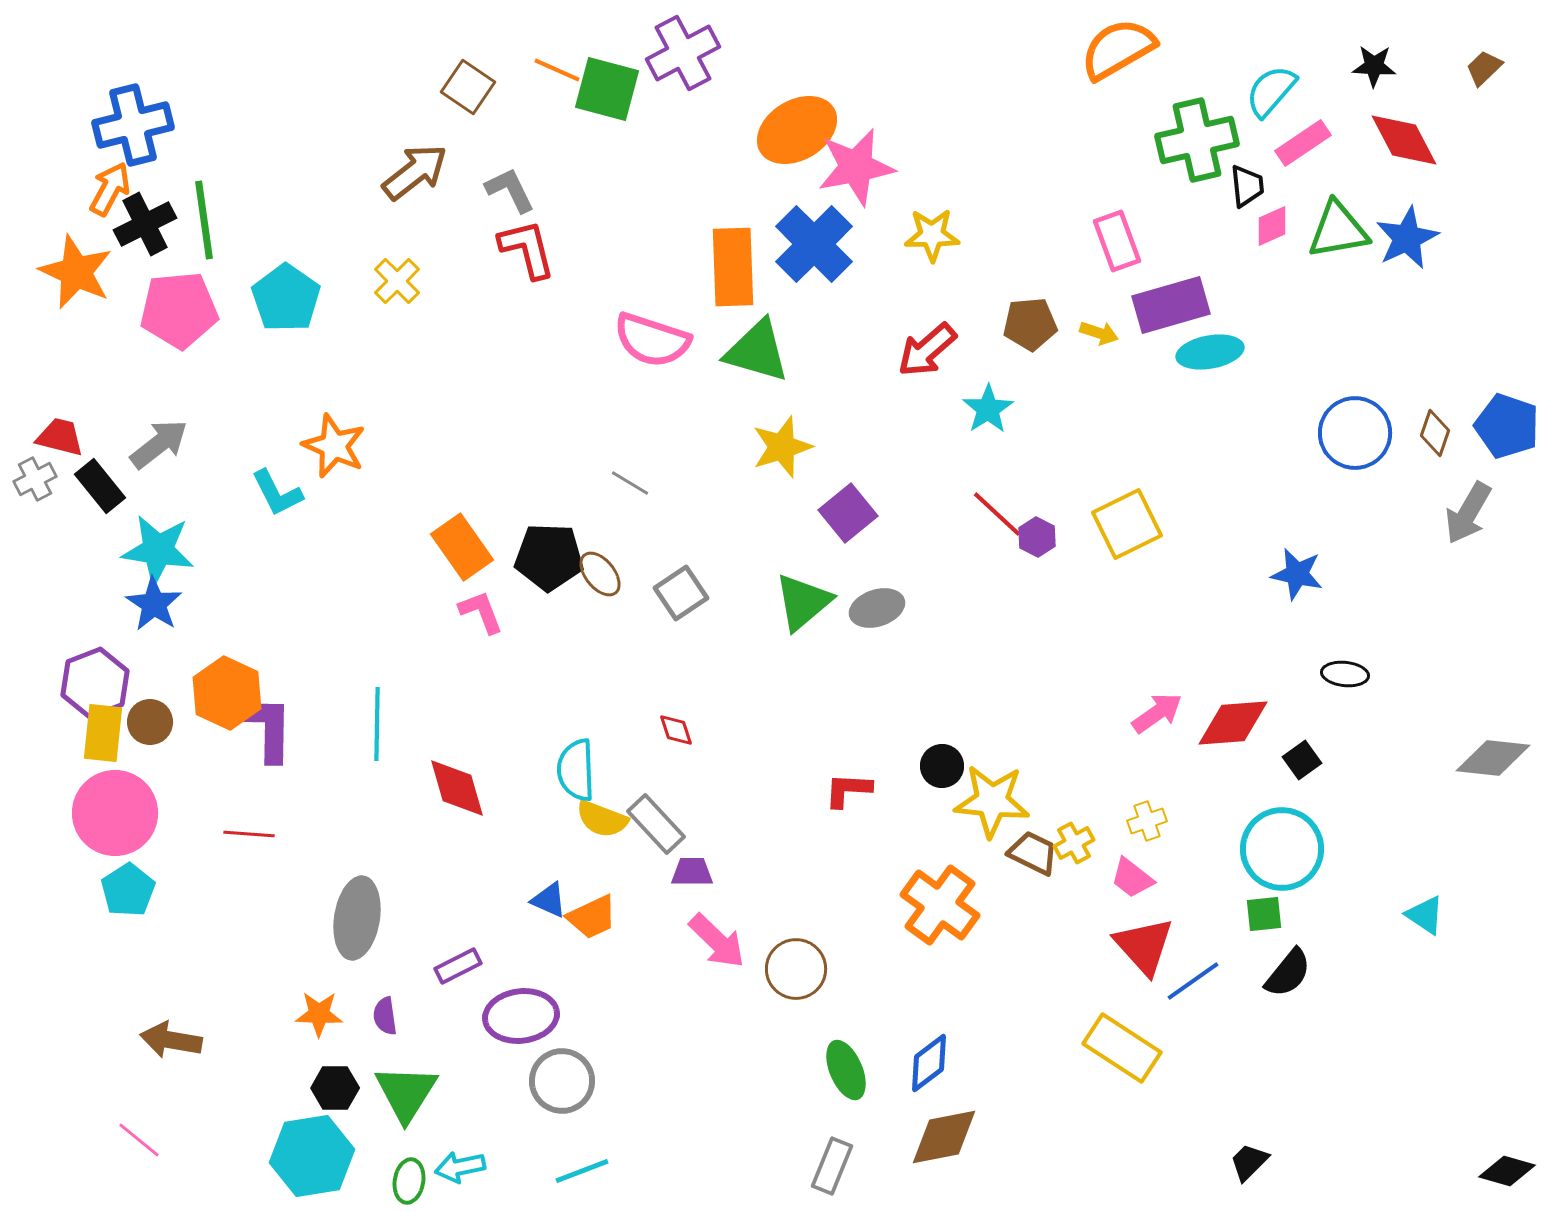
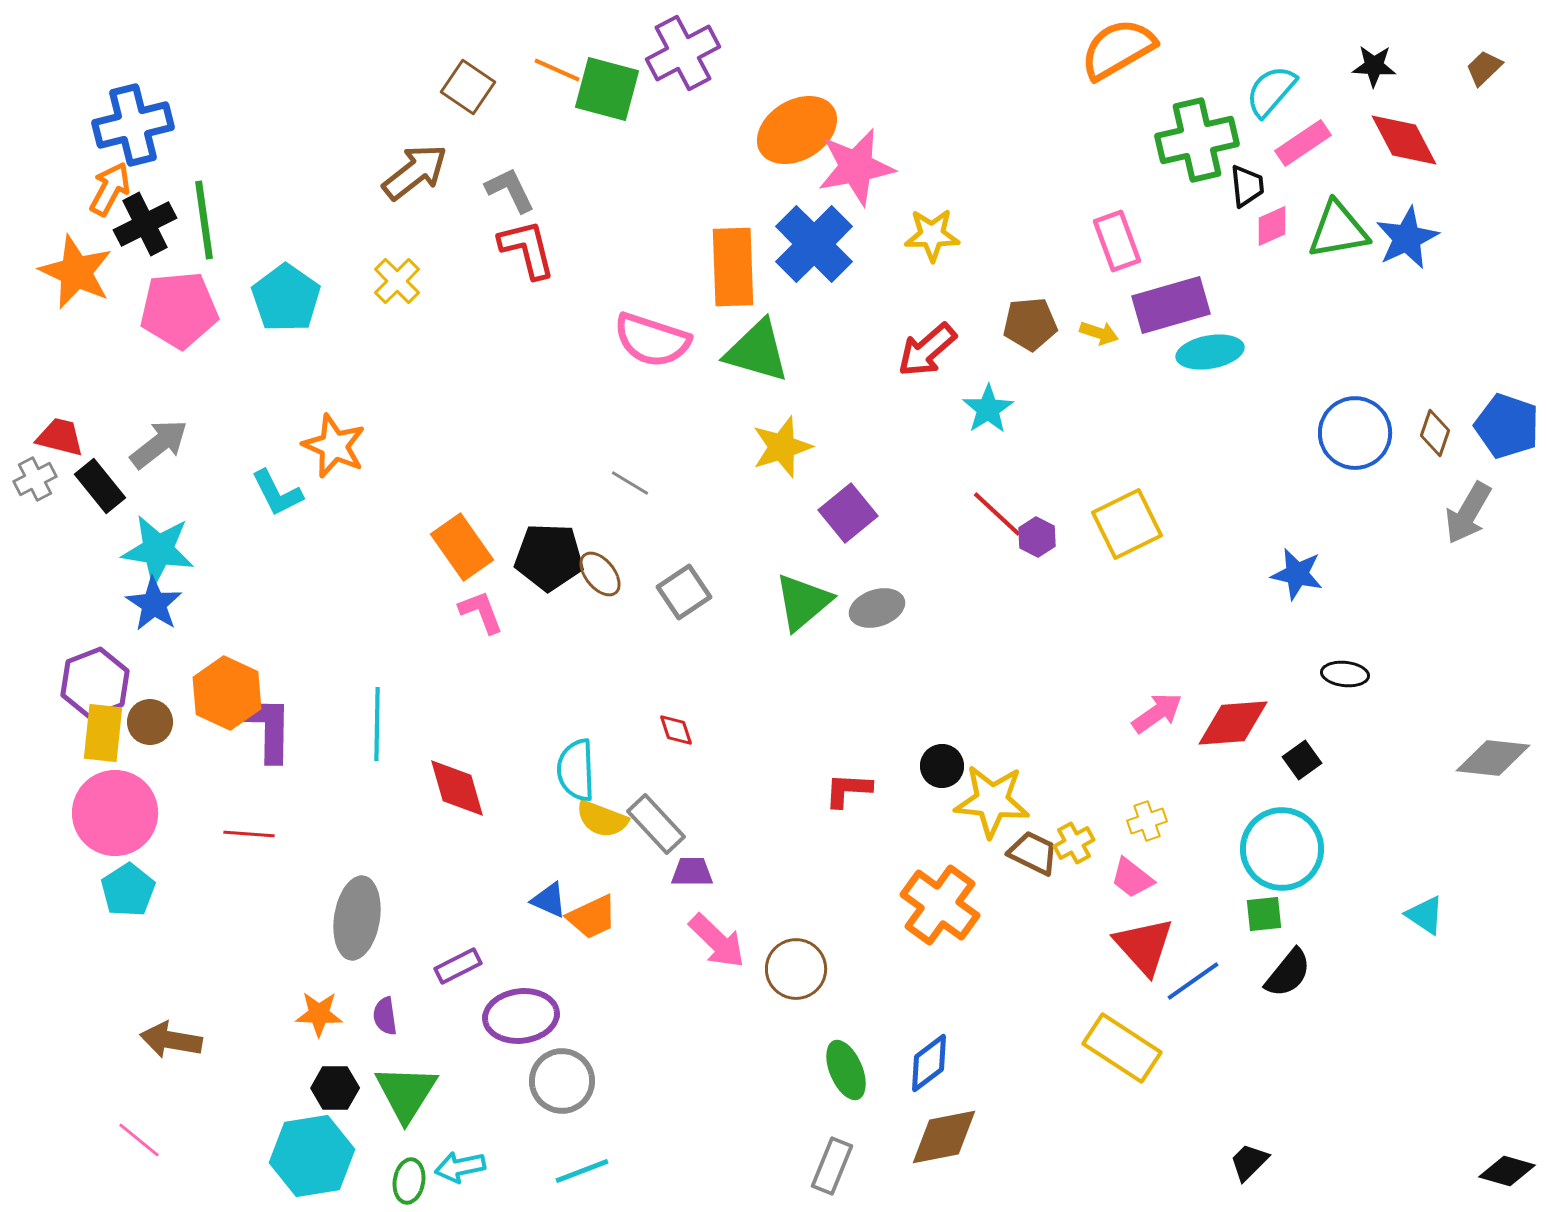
gray square at (681, 593): moved 3 px right, 1 px up
